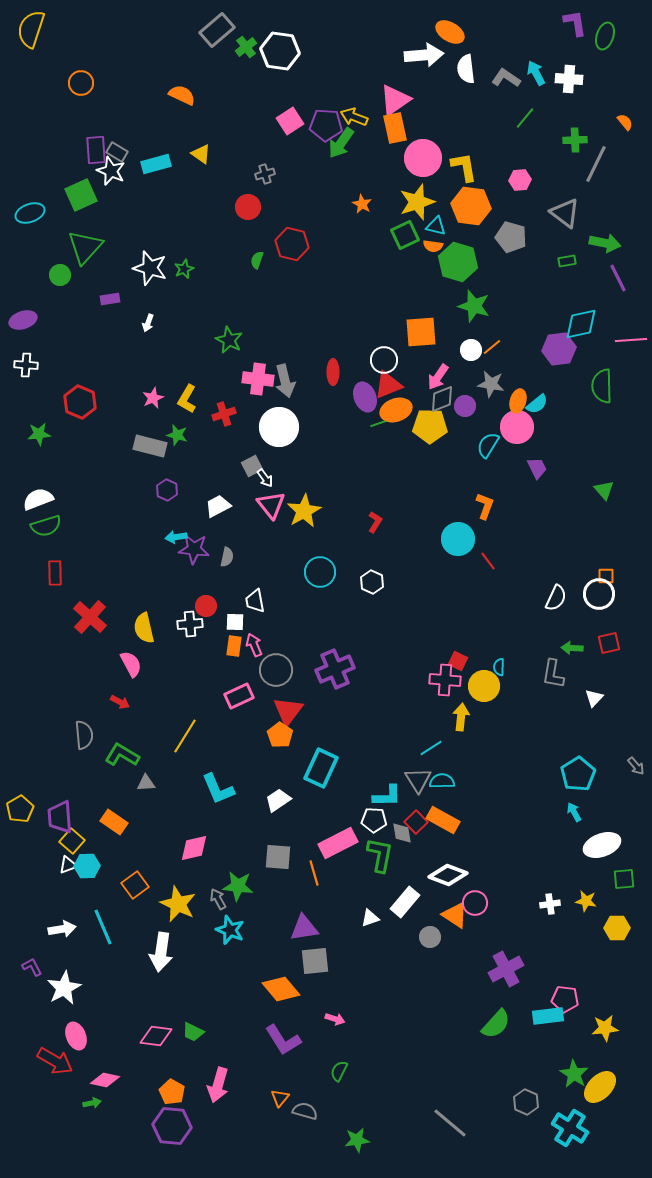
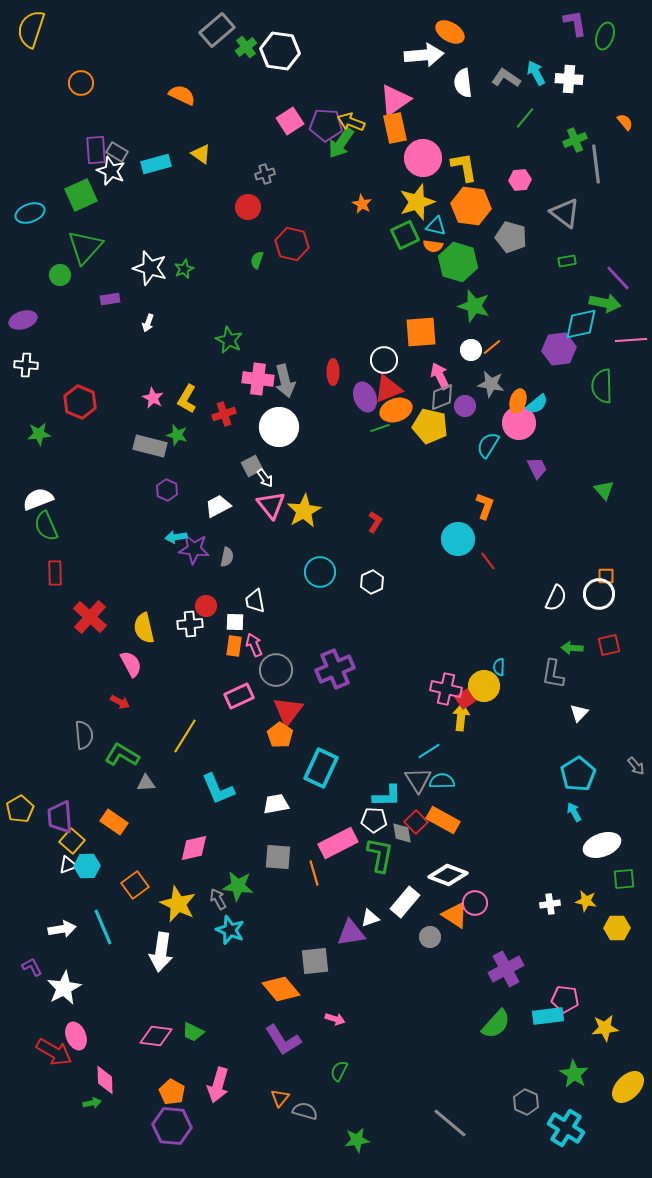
white semicircle at (466, 69): moved 3 px left, 14 px down
yellow arrow at (354, 117): moved 3 px left, 5 px down
green cross at (575, 140): rotated 20 degrees counterclockwise
gray line at (596, 164): rotated 33 degrees counterclockwise
green arrow at (605, 243): moved 60 px down
purple line at (618, 278): rotated 16 degrees counterclockwise
pink arrow at (438, 377): moved 2 px right, 1 px up; rotated 120 degrees clockwise
red triangle at (388, 385): moved 4 px down
pink star at (153, 398): rotated 20 degrees counterclockwise
gray diamond at (442, 399): moved 2 px up
green line at (380, 423): moved 5 px down
yellow pentagon at (430, 426): rotated 12 degrees clockwise
pink circle at (517, 427): moved 2 px right, 4 px up
green semicircle at (46, 526): rotated 84 degrees clockwise
white hexagon at (372, 582): rotated 10 degrees clockwise
red square at (609, 643): moved 2 px down
red square at (458, 661): moved 7 px right, 38 px down; rotated 30 degrees clockwise
pink cross at (445, 680): moved 1 px right, 9 px down; rotated 8 degrees clockwise
white triangle at (594, 698): moved 15 px left, 15 px down
cyan line at (431, 748): moved 2 px left, 3 px down
white trapezoid at (278, 800): moved 2 px left, 4 px down; rotated 24 degrees clockwise
purple triangle at (304, 928): moved 47 px right, 5 px down
red arrow at (55, 1061): moved 1 px left, 9 px up
pink diamond at (105, 1080): rotated 76 degrees clockwise
yellow ellipse at (600, 1087): moved 28 px right
cyan cross at (570, 1128): moved 4 px left
